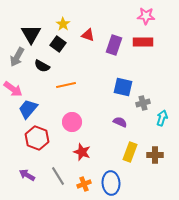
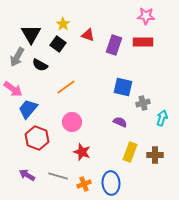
black semicircle: moved 2 px left, 1 px up
orange line: moved 2 px down; rotated 24 degrees counterclockwise
gray line: rotated 42 degrees counterclockwise
